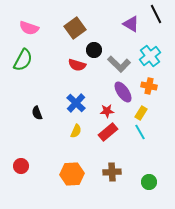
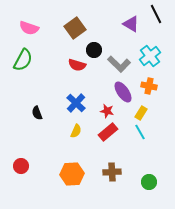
red star: rotated 16 degrees clockwise
